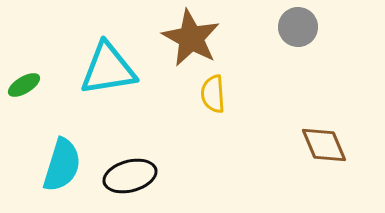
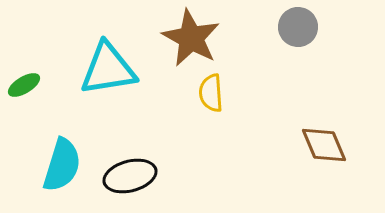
yellow semicircle: moved 2 px left, 1 px up
